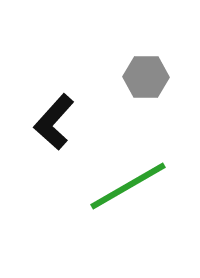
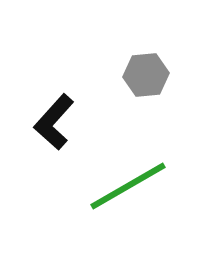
gray hexagon: moved 2 px up; rotated 6 degrees counterclockwise
